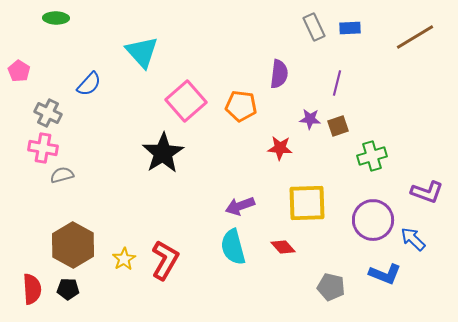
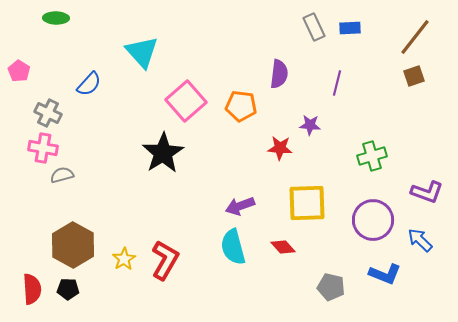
brown line: rotated 21 degrees counterclockwise
purple star: moved 6 px down
brown square: moved 76 px right, 50 px up
blue arrow: moved 7 px right, 1 px down
